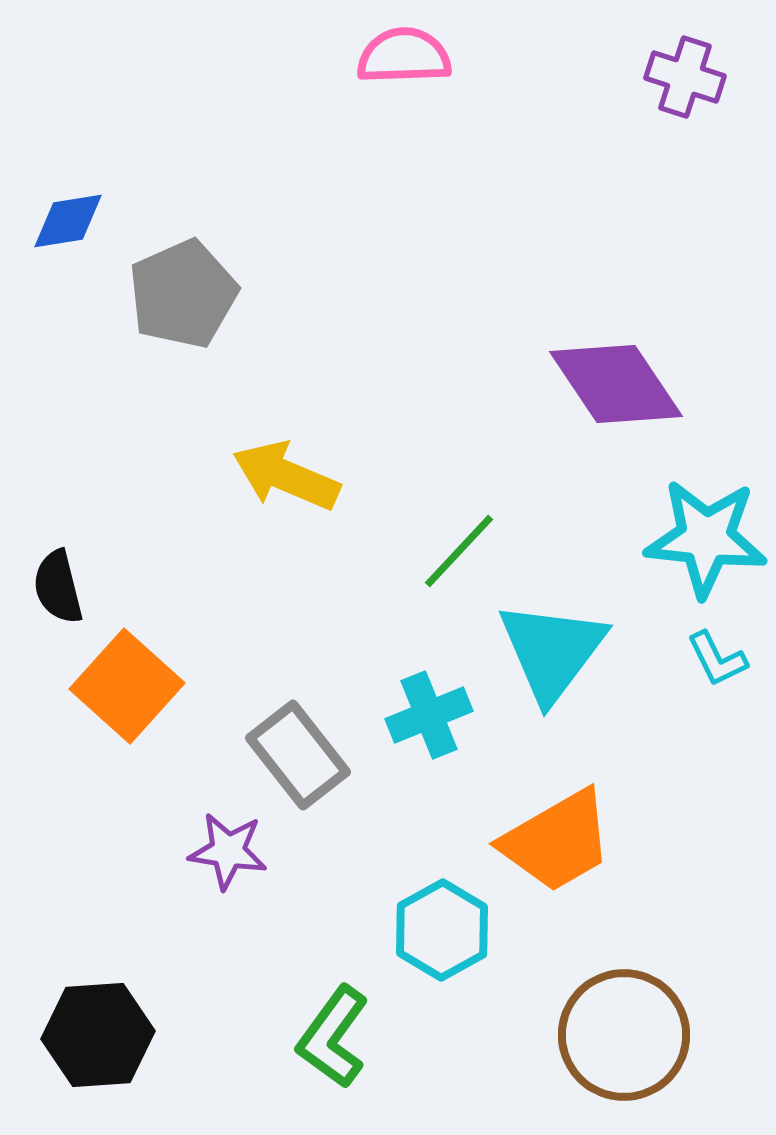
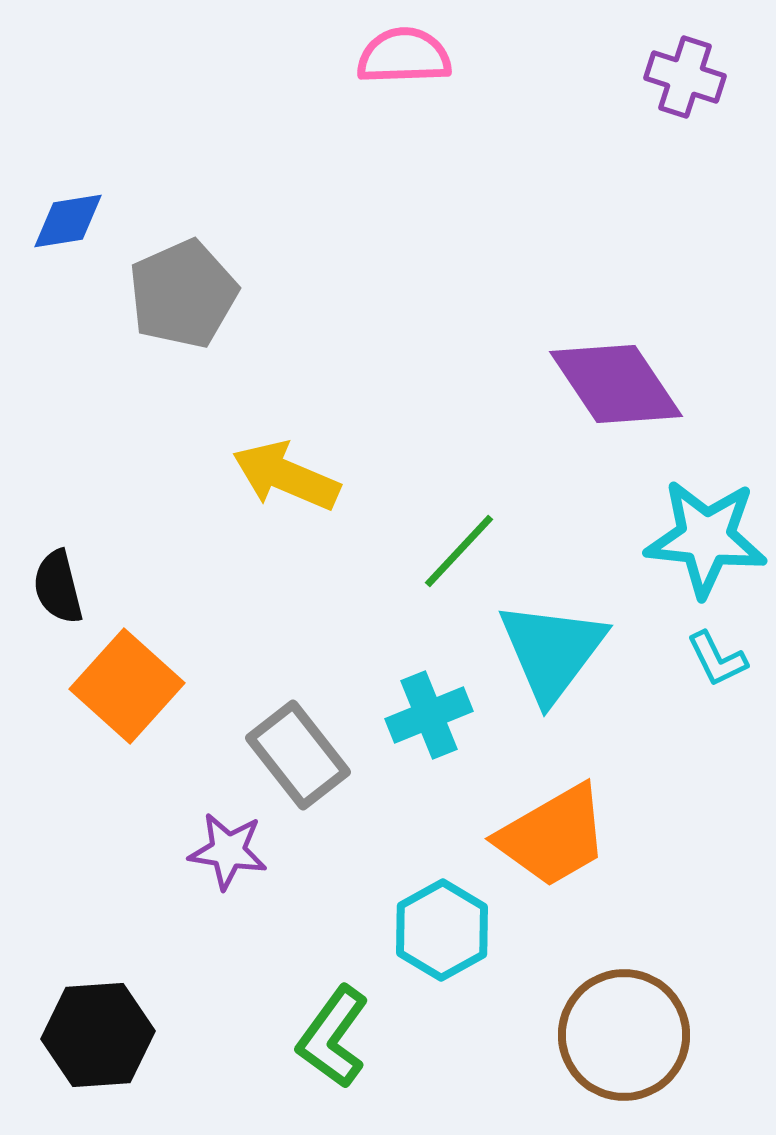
orange trapezoid: moved 4 px left, 5 px up
